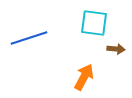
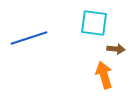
orange arrow: moved 20 px right, 2 px up; rotated 44 degrees counterclockwise
